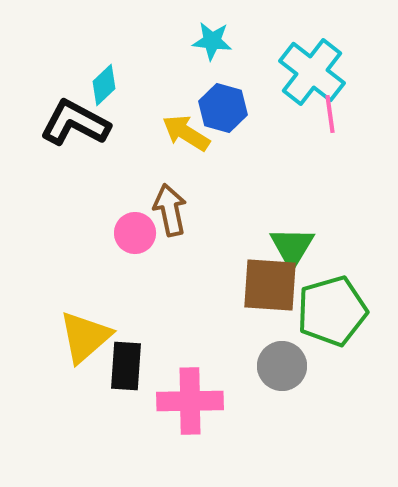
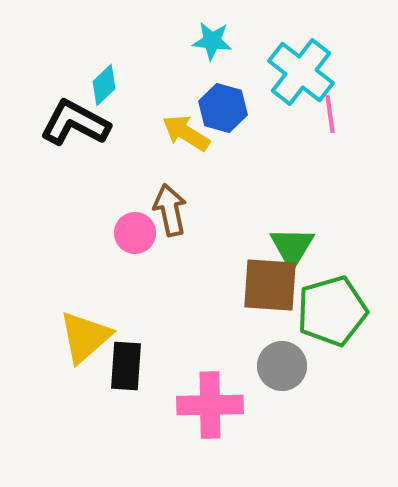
cyan cross: moved 11 px left
pink cross: moved 20 px right, 4 px down
